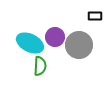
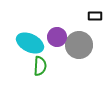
purple circle: moved 2 px right
